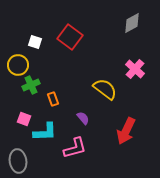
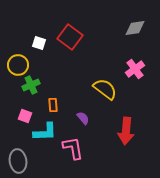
gray diamond: moved 3 px right, 5 px down; rotated 20 degrees clockwise
white square: moved 4 px right, 1 px down
pink cross: rotated 12 degrees clockwise
orange rectangle: moved 6 px down; rotated 16 degrees clockwise
pink square: moved 1 px right, 3 px up
red arrow: rotated 20 degrees counterclockwise
pink L-shape: moved 2 px left; rotated 85 degrees counterclockwise
